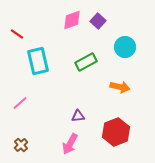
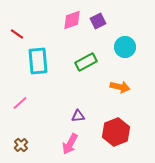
purple square: rotated 21 degrees clockwise
cyan rectangle: rotated 8 degrees clockwise
